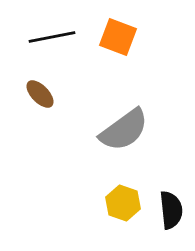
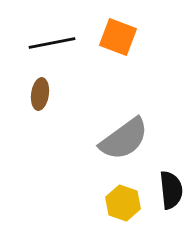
black line: moved 6 px down
brown ellipse: rotated 52 degrees clockwise
gray semicircle: moved 9 px down
black semicircle: moved 20 px up
